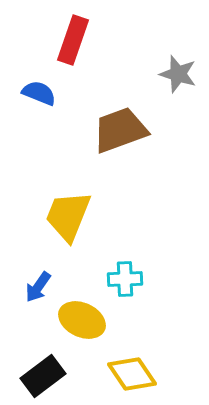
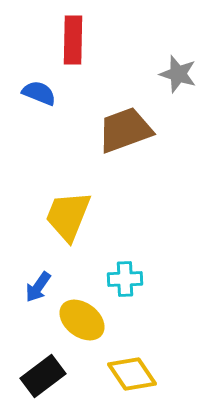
red rectangle: rotated 18 degrees counterclockwise
brown trapezoid: moved 5 px right
yellow ellipse: rotated 12 degrees clockwise
